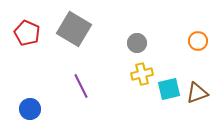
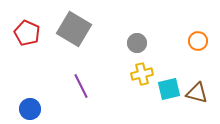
brown triangle: rotated 35 degrees clockwise
